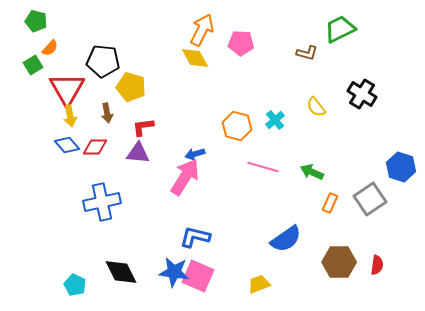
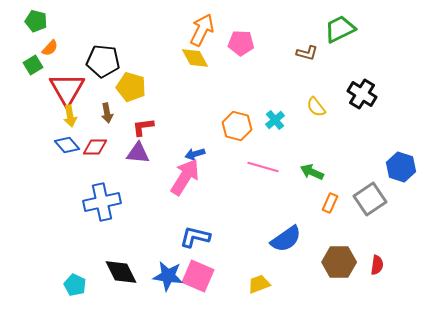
blue star: moved 6 px left, 4 px down
